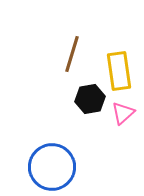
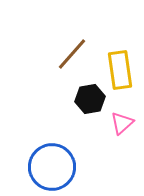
brown line: rotated 24 degrees clockwise
yellow rectangle: moved 1 px right, 1 px up
pink triangle: moved 1 px left, 10 px down
